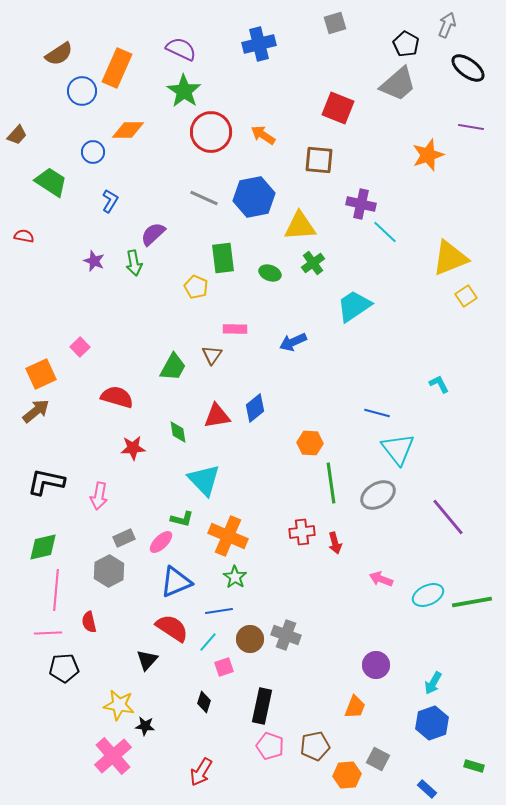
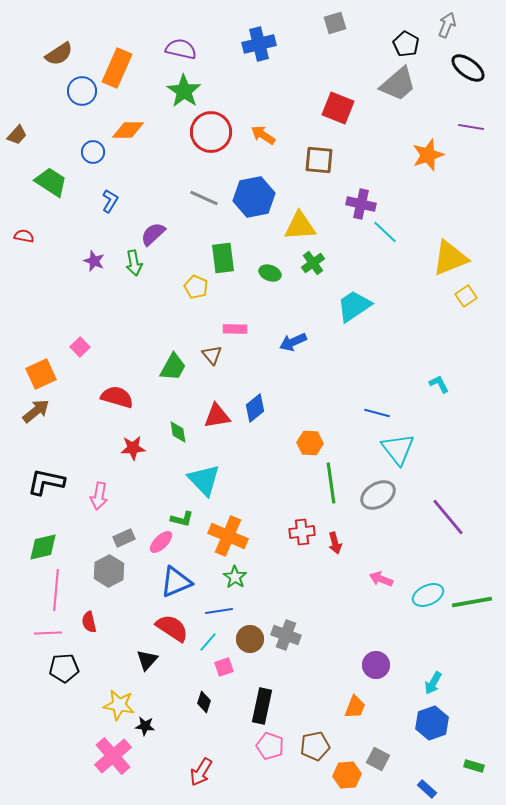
purple semicircle at (181, 49): rotated 12 degrees counterclockwise
brown triangle at (212, 355): rotated 15 degrees counterclockwise
